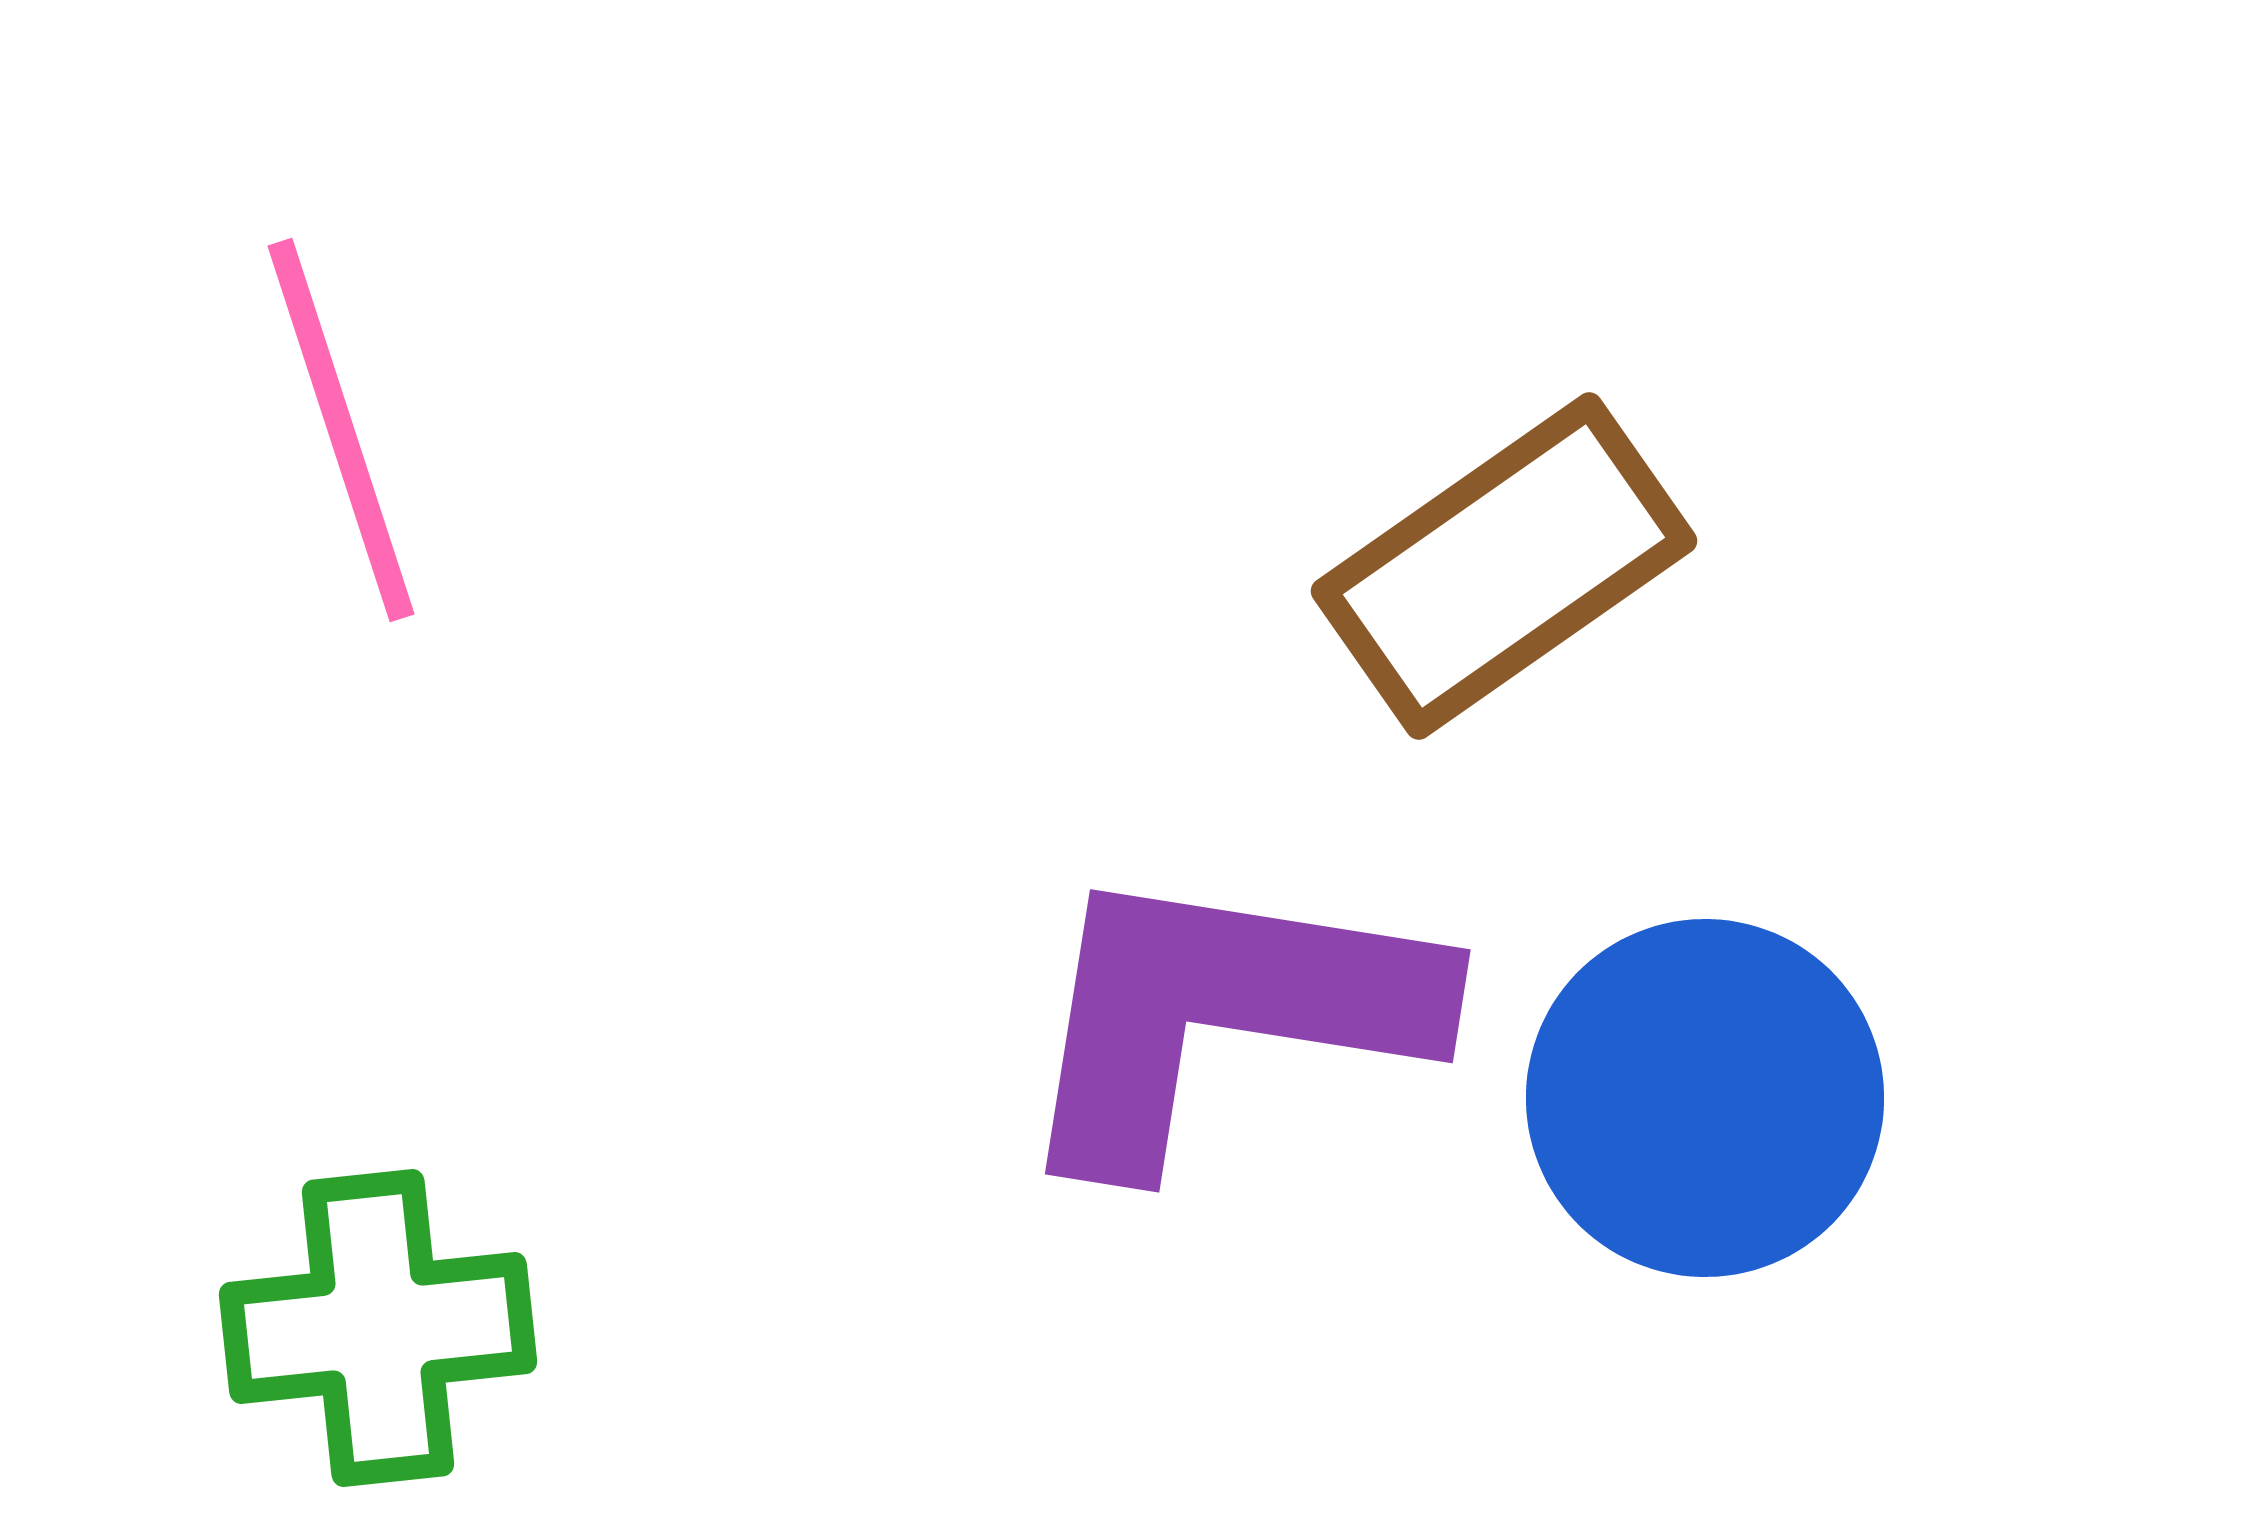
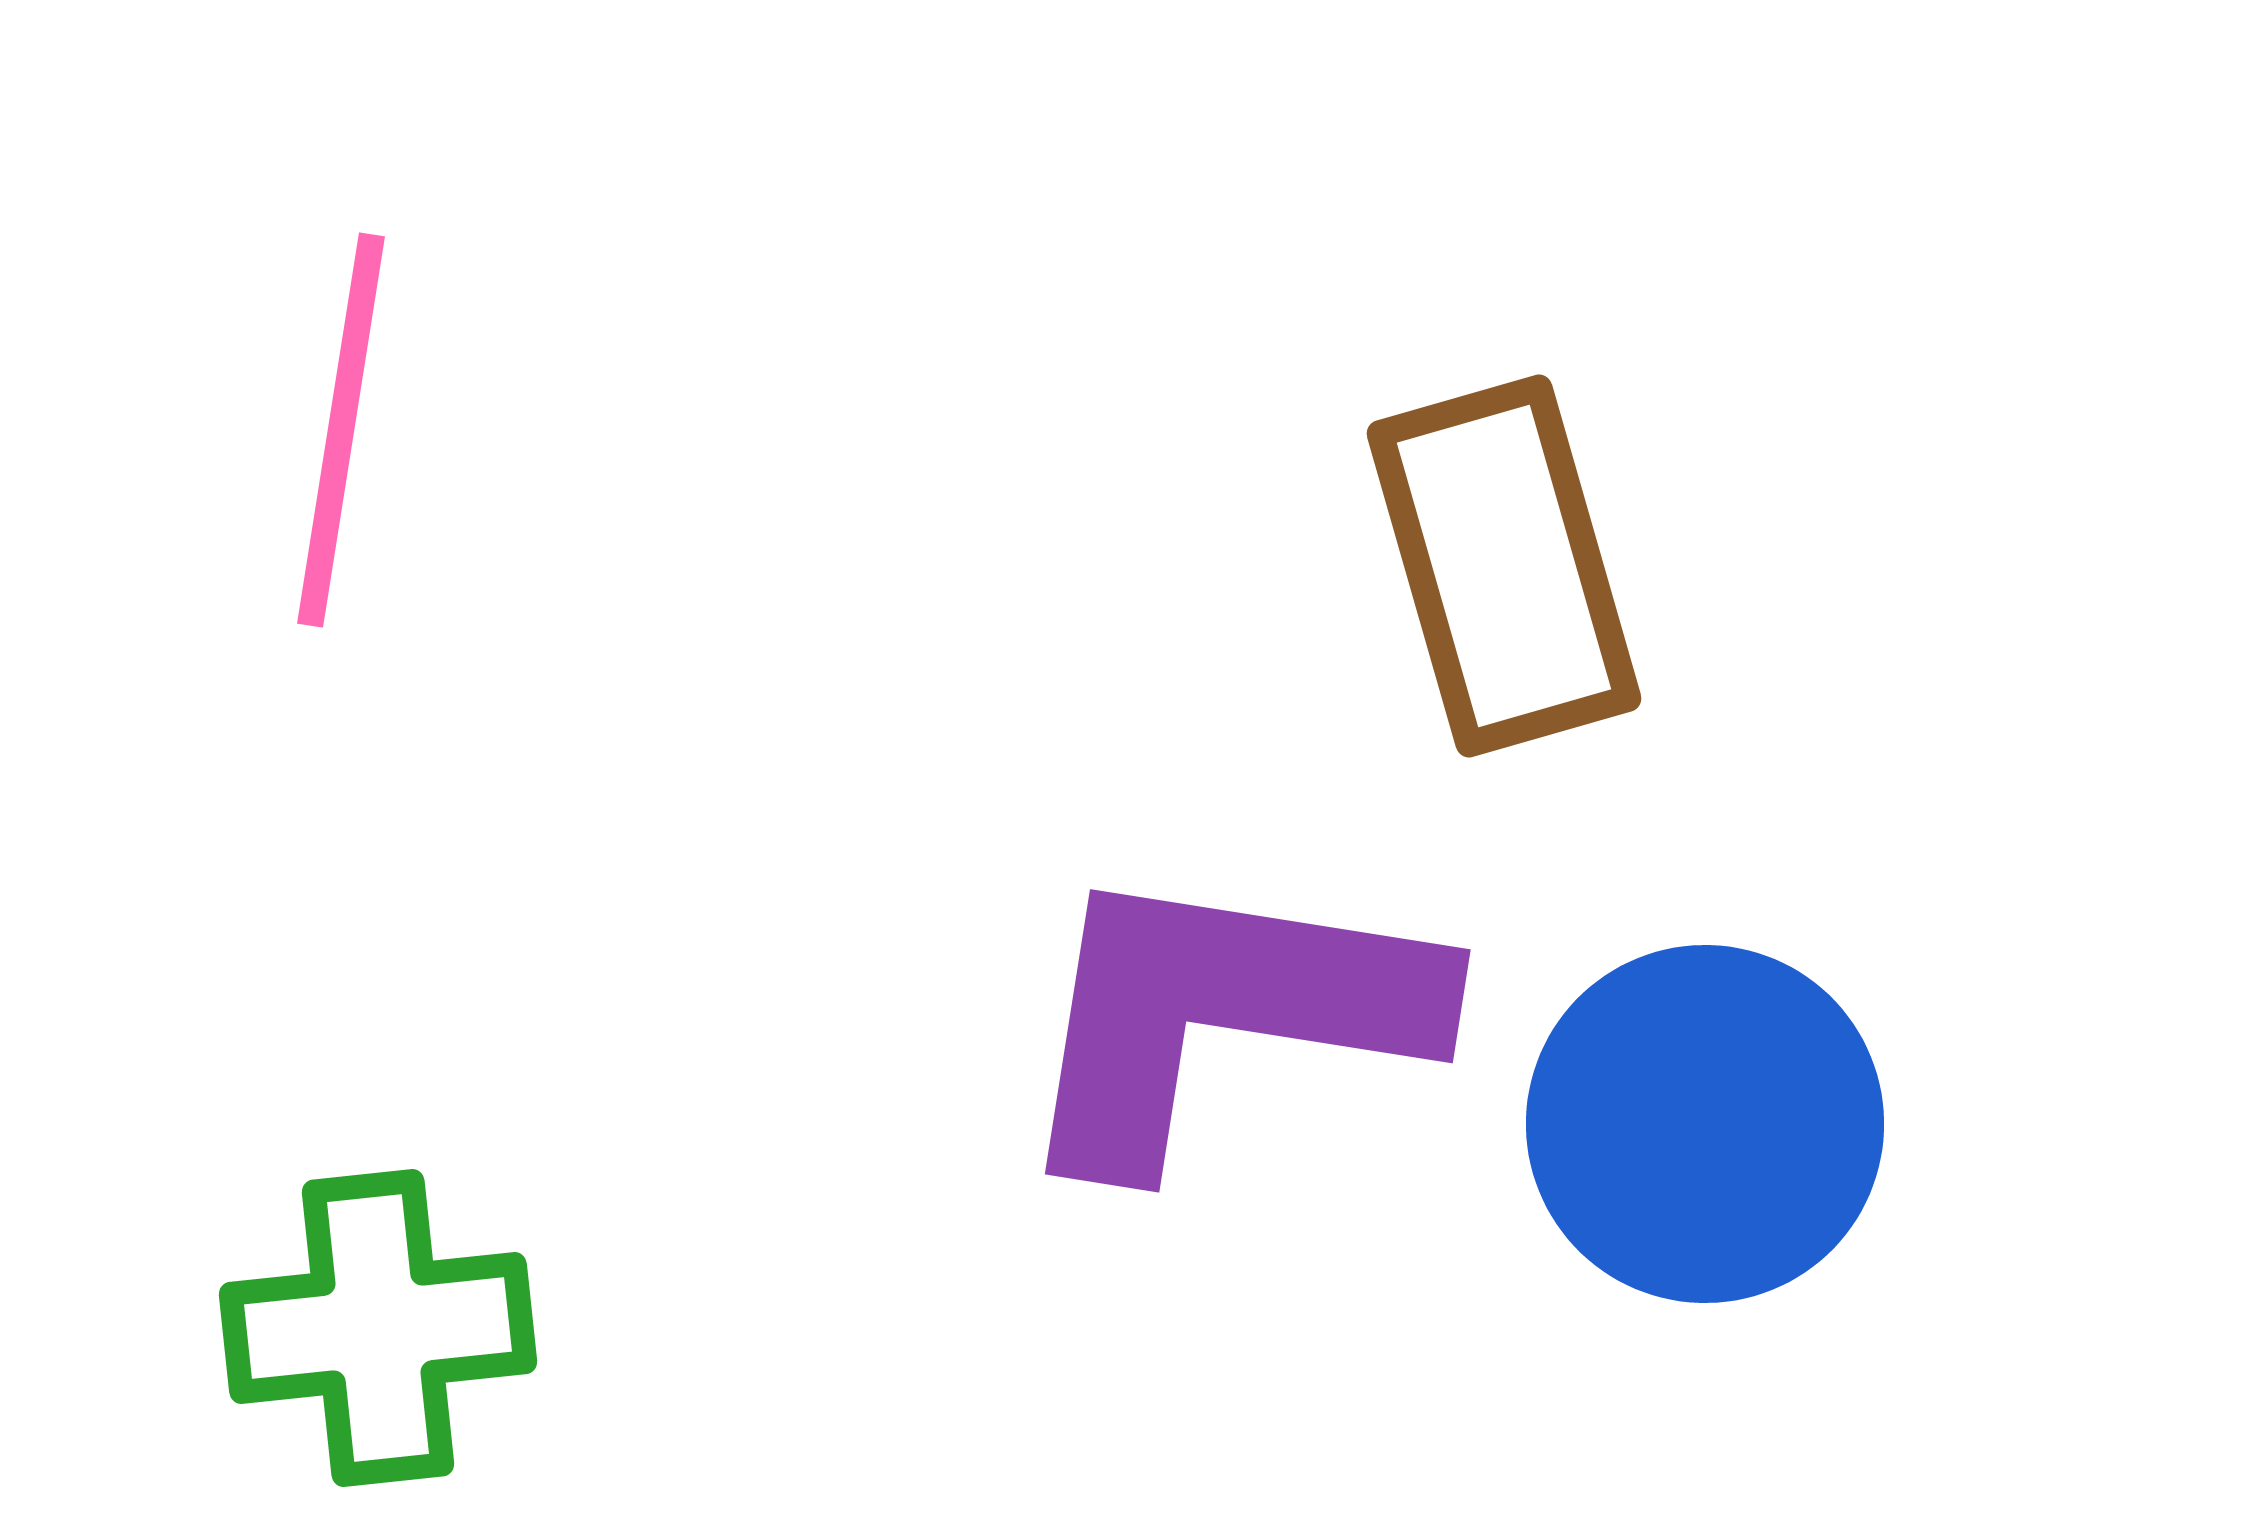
pink line: rotated 27 degrees clockwise
brown rectangle: rotated 71 degrees counterclockwise
blue circle: moved 26 px down
